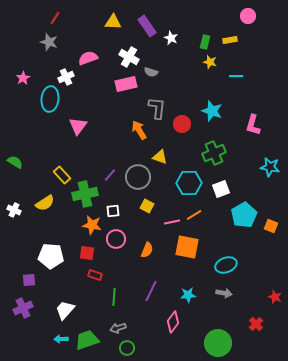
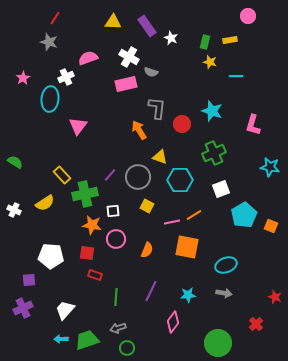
cyan hexagon at (189, 183): moved 9 px left, 3 px up
green line at (114, 297): moved 2 px right
